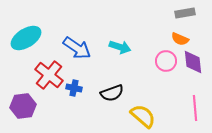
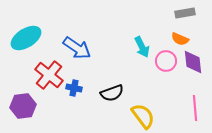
cyan arrow: moved 22 px right; rotated 45 degrees clockwise
yellow semicircle: rotated 12 degrees clockwise
